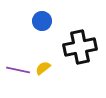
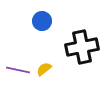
black cross: moved 2 px right
yellow semicircle: moved 1 px right, 1 px down
